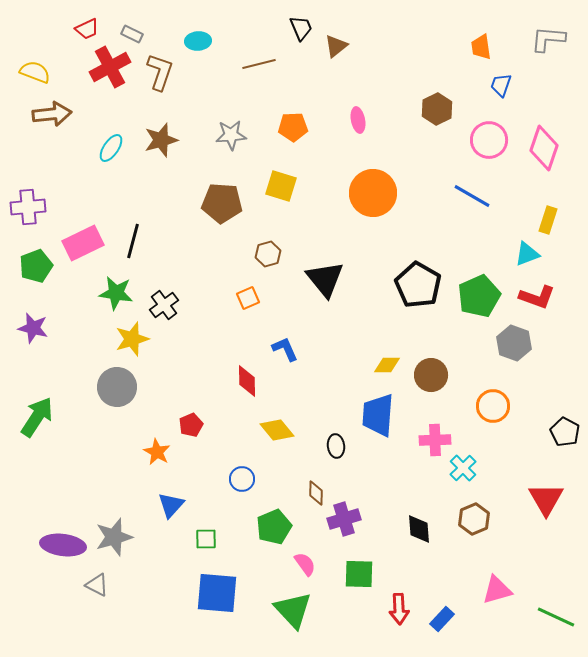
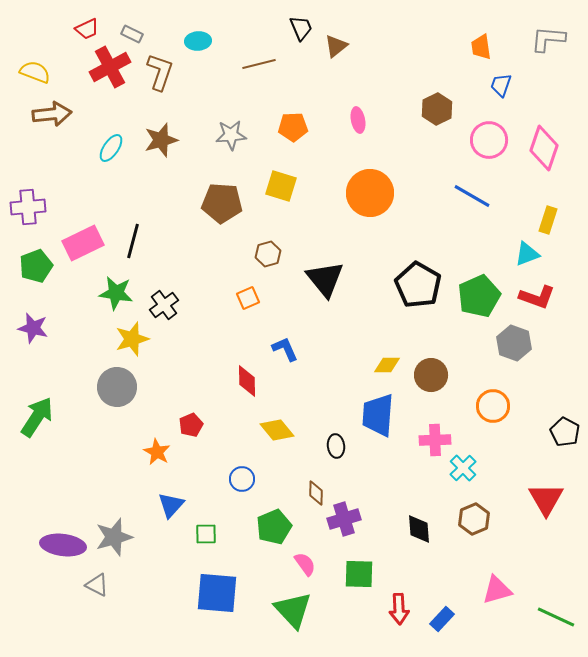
orange circle at (373, 193): moved 3 px left
green square at (206, 539): moved 5 px up
